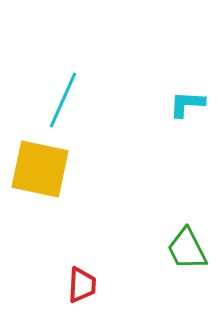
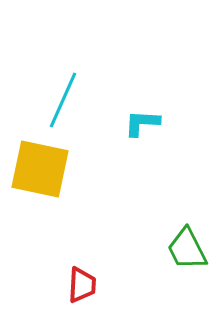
cyan L-shape: moved 45 px left, 19 px down
